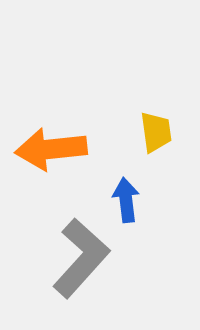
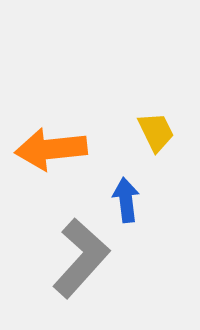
yellow trapezoid: rotated 18 degrees counterclockwise
